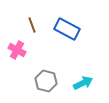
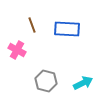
blue rectangle: rotated 25 degrees counterclockwise
